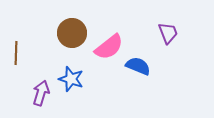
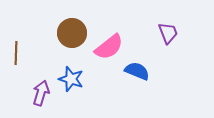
blue semicircle: moved 1 px left, 5 px down
